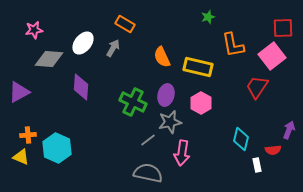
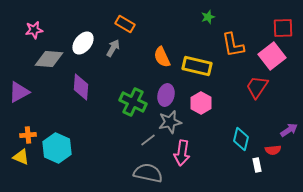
yellow rectangle: moved 1 px left, 1 px up
purple arrow: rotated 36 degrees clockwise
